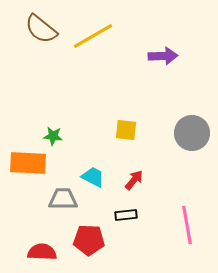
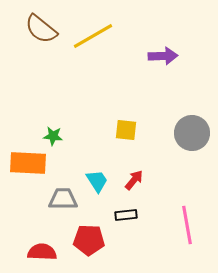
cyan trapezoid: moved 4 px right, 4 px down; rotated 30 degrees clockwise
